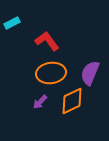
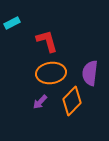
red L-shape: rotated 20 degrees clockwise
purple semicircle: rotated 15 degrees counterclockwise
orange diamond: rotated 20 degrees counterclockwise
